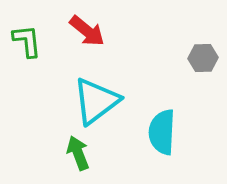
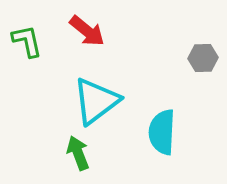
green L-shape: rotated 6 degrees counterclockwise
